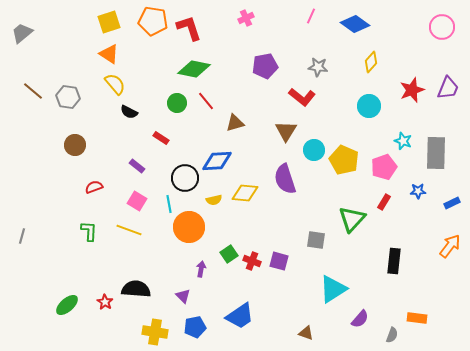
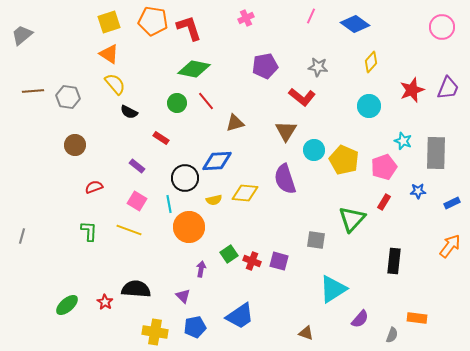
gray trapezoid at (22, 33): moved 2 px down
brown line at (33, 91): rotated 45 degrees counterclockwise
